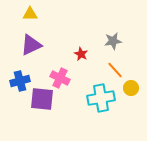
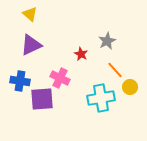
yellow triangle: rotated 42 degrees clockwise
gray star: moved 6 px left; rotated 18 degrees counterclockwise
blue cross: rotated 24 degrees clockwise
yellow circle: moved 1 px left, 1 px up
purple square: rotated 10 degrees counterclockwise
